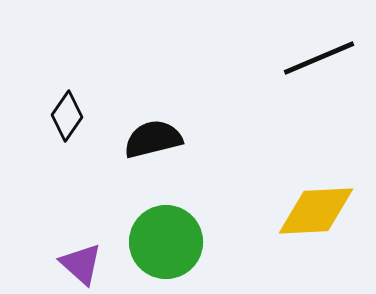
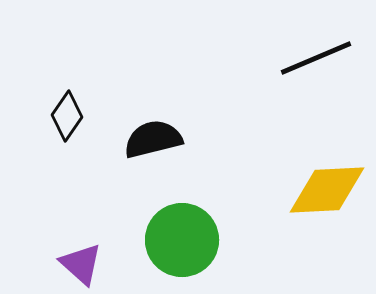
black line: moved 3 px left
yellow diamond: moved 11 px right, 21 px up
green circle: moved 16 px right, 2 px up
